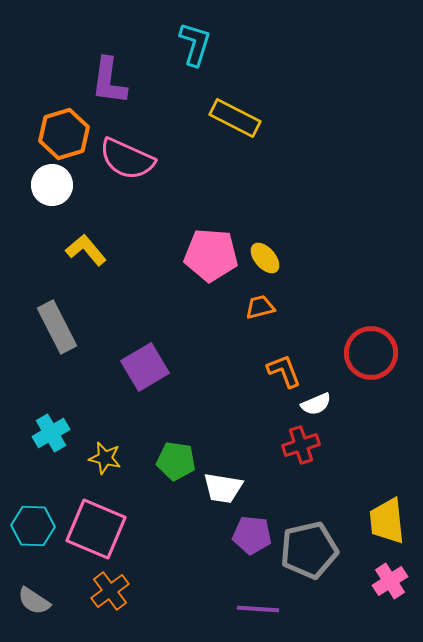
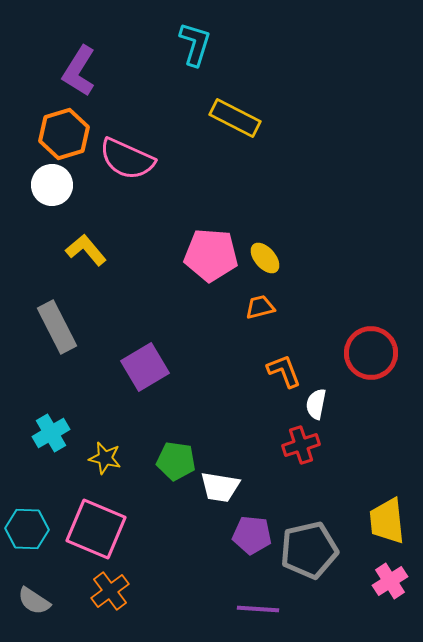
purple L-shape: moved 30 px left, 10 px up; rotated 24 degrees clockwise
white semicircle: rotated 124 degrees clockwise
white trapezoid: moved 3 px left, 1 px up
cyan hexagon: moved 6 px left, 3 px down
